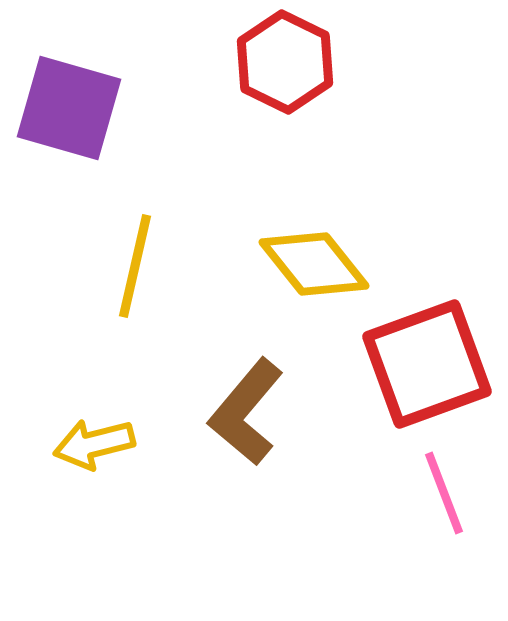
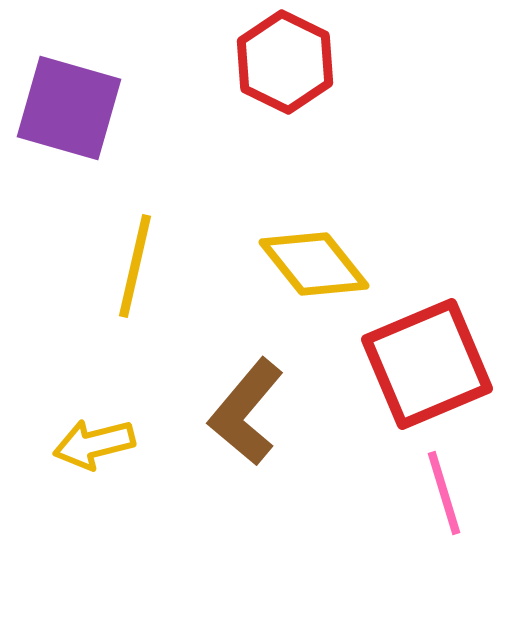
red square: rotated 3 degrees counterclockwise
pink line: rotated 4 degrees clockwise
